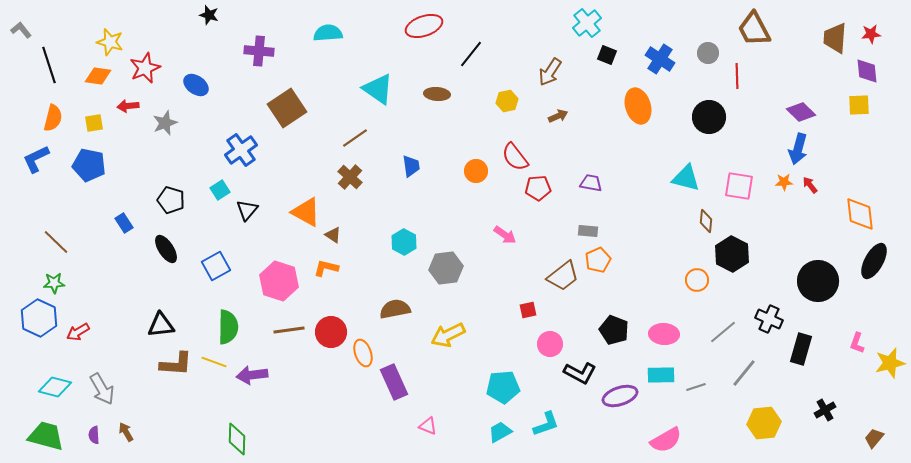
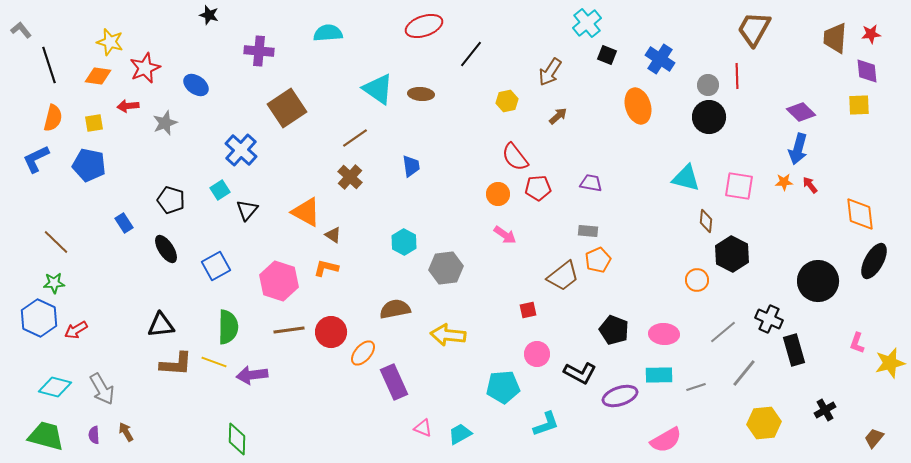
brown trapezoid at (754, 29): rotated 57 degrees clockwise
gray circle at (708, 53): moved 32 px down
brown ellipse at (437, 94): moved 16 px left
brown arrow at (558, 116): rotated 18 degrees counterclockwise
blue cross at (241, 150): rotated 12 degrees counterclockwise
orange circle at (476, 171): moved 22 px right, 23 px down
red arrow at (78, 332): moved 2 px left, 2 px up
yellow arrow at (448, 335): rotated 32 degrees clockwise
pink circle at (550, 344): moved 13 px left, 10 px down
black rectangle at (801, 349): moved 7 px left, 1 px down; rotated 32 degrees counterclockwise
orange ellipse at (363, 353): rotated 60 degrees clockwise
cyan rectangle at (661, 375): moved 2 px left
pink triangle at (428, 426): moved 5 px left, 2 px down
cyan trapezoid at (500, 432): moved 40 px left, 2 px down
